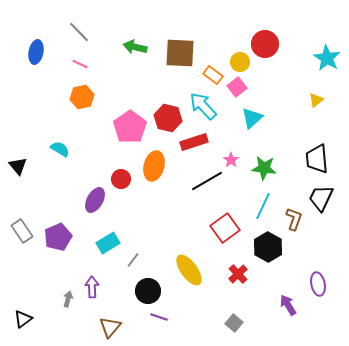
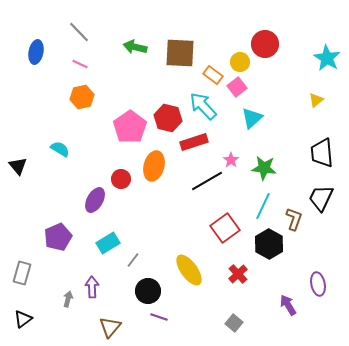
black trapezoid at (317, 159): moved 5 px right, 6 px up
gray rectangle at (22, 231): moved 42 px down; rotated 50 degrees clockwise
black hexagon at (268, 247): moved 1 px right, 3 px up
